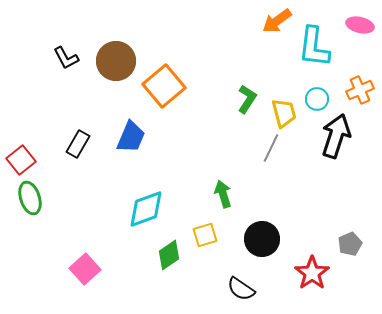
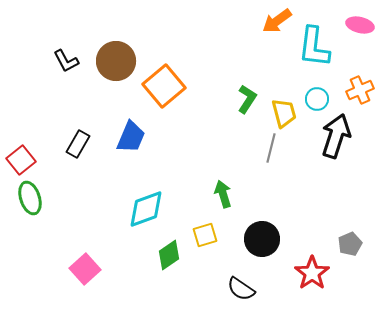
black L-shape: moved 3 px down
gray line: rotated 12 degrees counterclockwise
